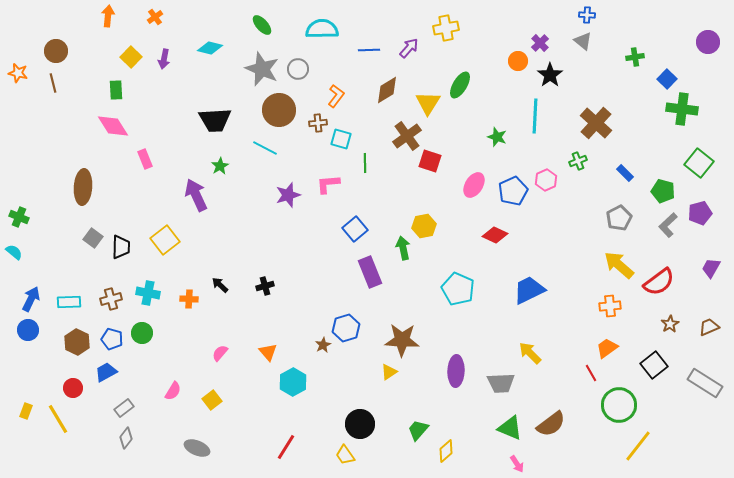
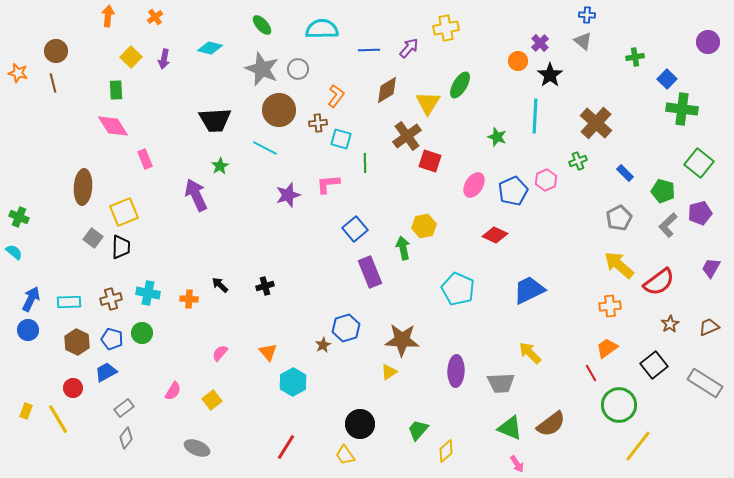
yellow square at (165, 240): moved 41 px left, 28 px up; rotated 16 degrees clockwise
